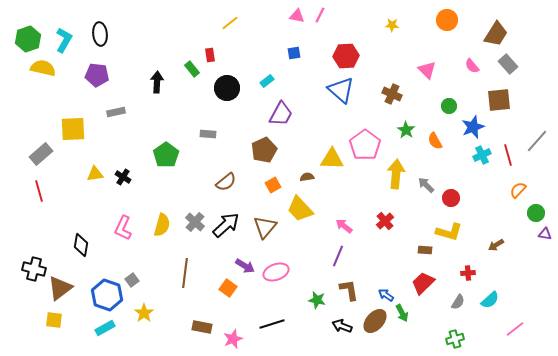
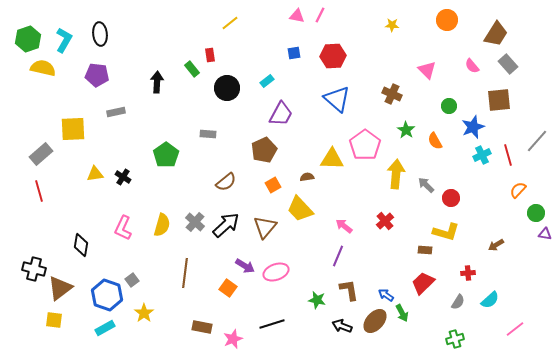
red hexagon at (346, 56): moved 13 px left
blue triangle at (341, 90): moved 4 px left, 9 px down
yellow L-shape at (449, 232): moved 3 px left
